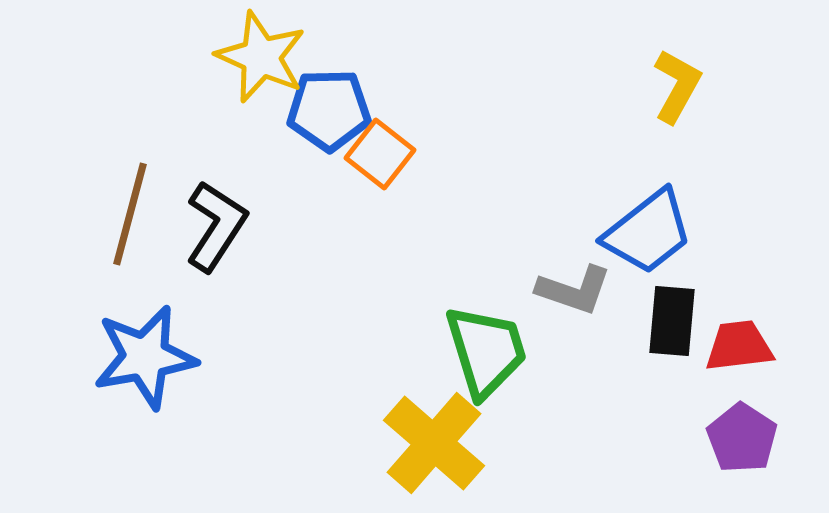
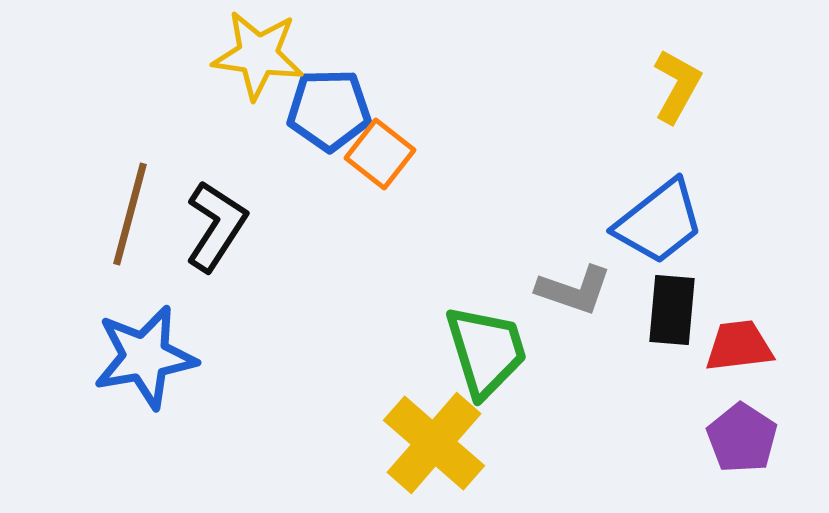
yellow star: moved 3 px left, 2 px up; rotated 16 degrees counterclockwise
blue trapezoid: moved 11 px right, 10 px up
black rectangle: moved 11 px up
